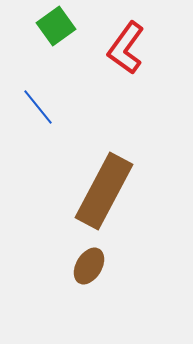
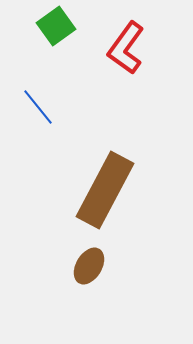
brown rectangle: moved 1 px right, 1 px up
